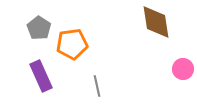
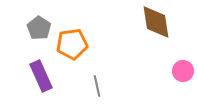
pink circle: moved 2 px down
